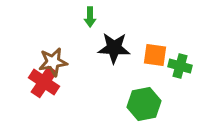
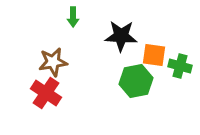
green arrow: moved 17 px left
black star: moved 7 px right, 12 px up
orange square: moved 1 px left
red cross: moved 2 px right, 11 px down
green hexagon: moved 8 px left, 23 px up
